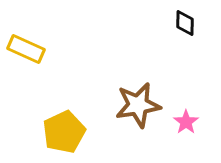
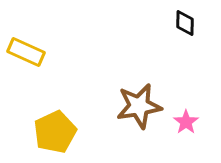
yellow rectangle: moved 3 px down
brown star: moved 1 px right, 1 px down
yellow pentagon: moved 9 px left
